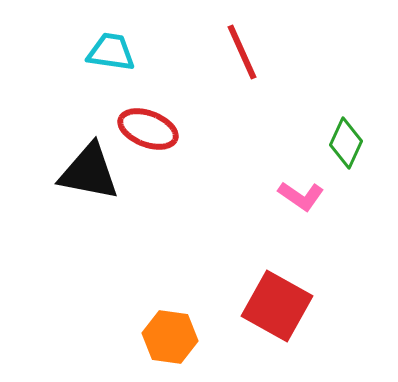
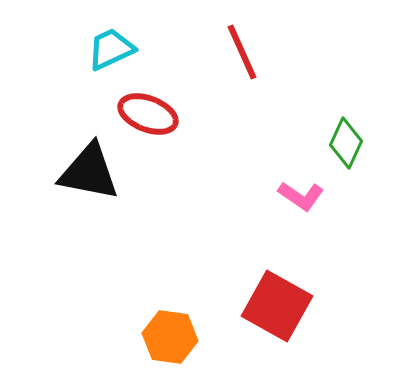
cyan trapezoid: moved 3 px up; rotated 33 degrees counterclockwise
red ellipse: moved 15 px up
